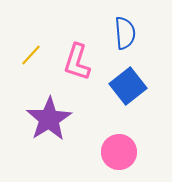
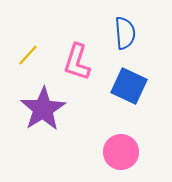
yellow line: moved 3 px left
blue square: moved 1 px right; rotated 27 degrees counterclockwise
purple star: moved 6 px left, 10 px up
pink circle: moved 2 px right
